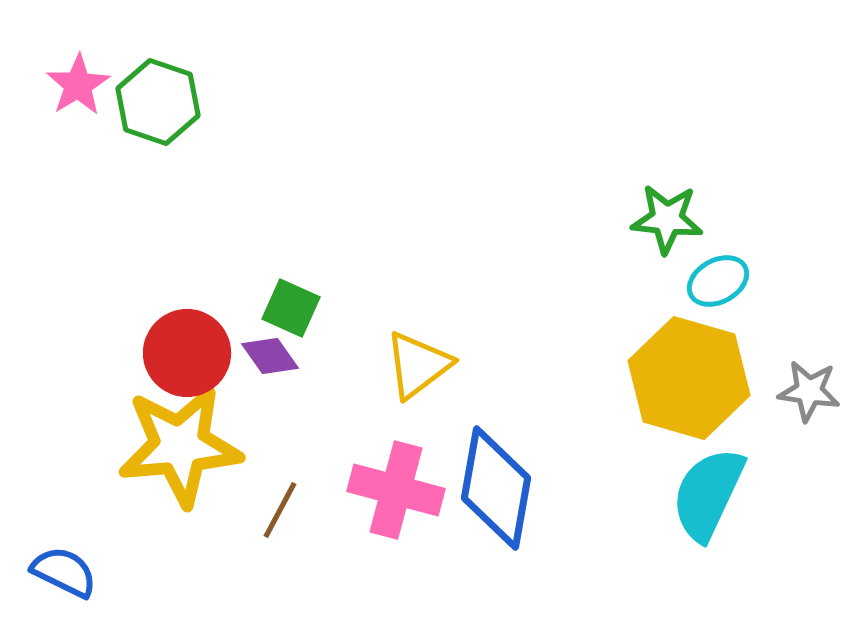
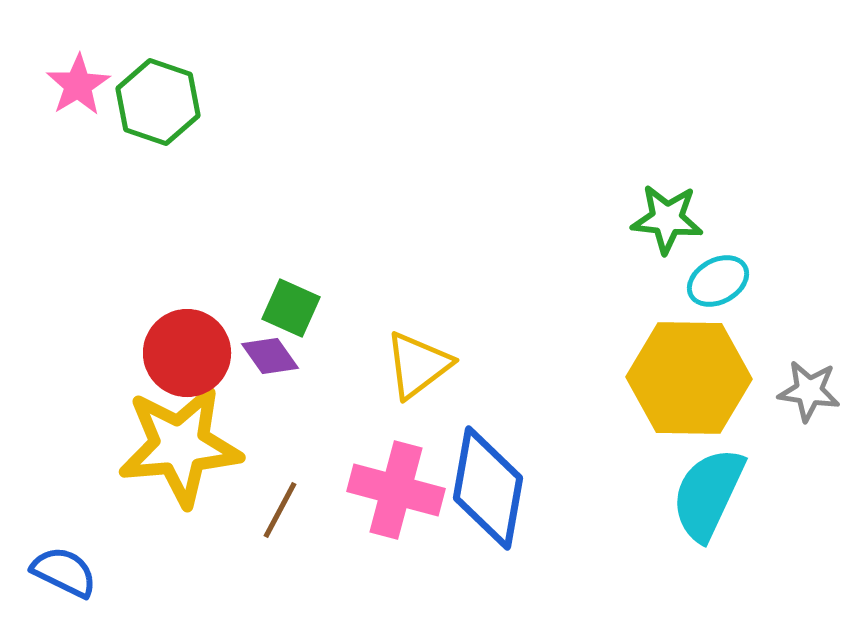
yellow hexagon: rotated 15 degrees counterclockwise
blue diamond: moved 8 px left
